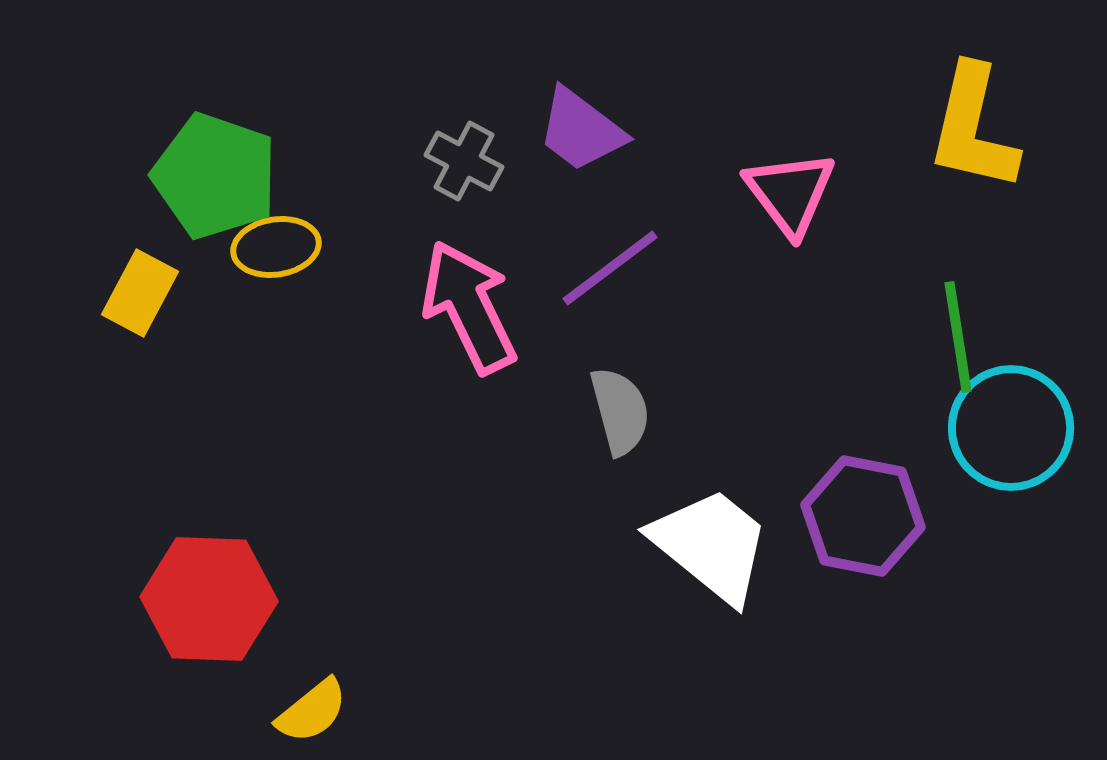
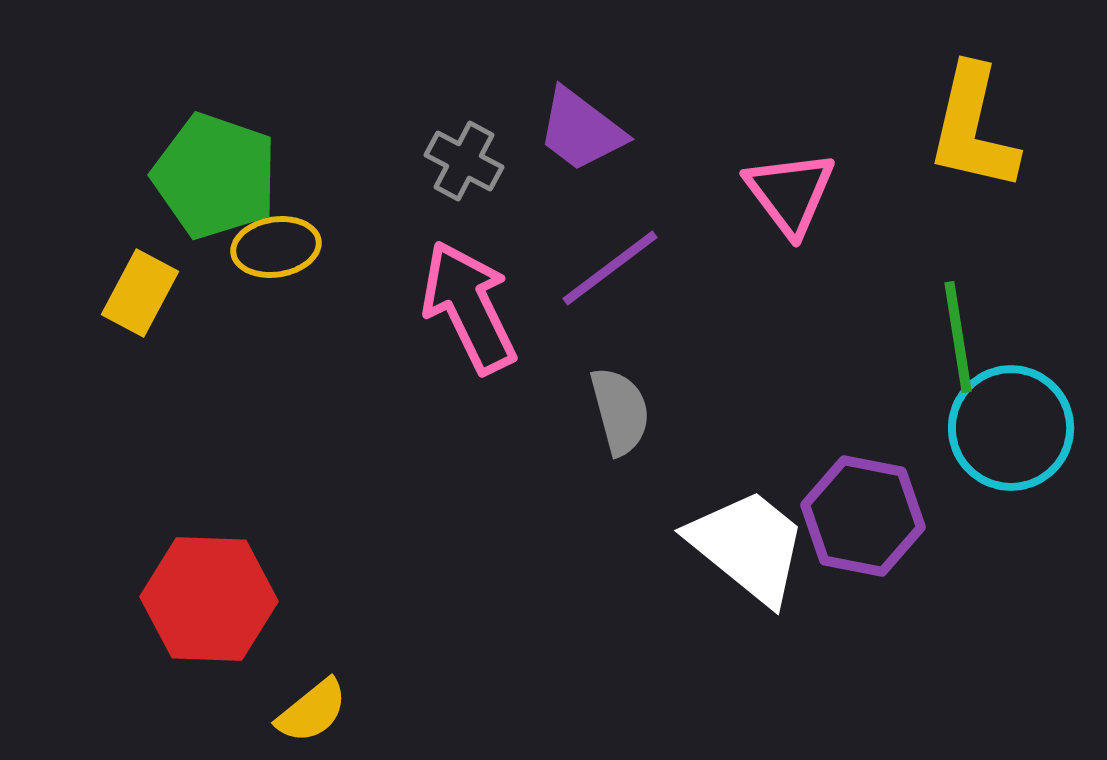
white trapezoid: moved 37 px right, 1 px down
